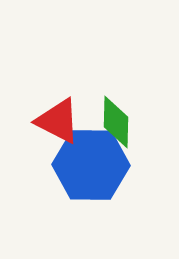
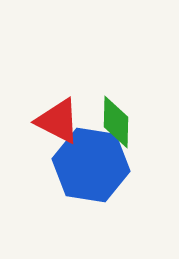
blue hexagon: rotated 8 degrees clockwise
